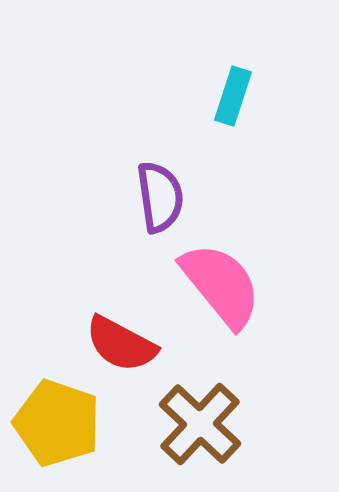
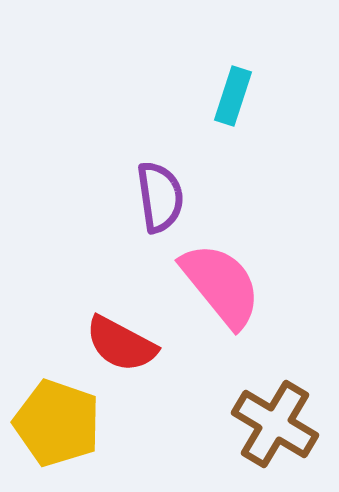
brown cross: moved 75 px right; rotated 12 degrees counterclockwise
